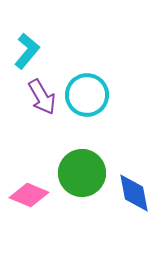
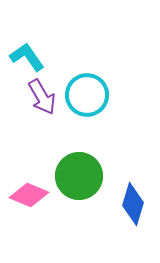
cyan L-shape: moved 6 px down; rotated 75 degrees counterclockwise
green circle: moved 3 px left, 3 px down
blue diamond: moved 1 px left, 11 px down; rotated 27 degrees clockwise
